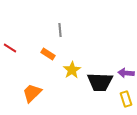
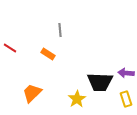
yellow star: moved 5 px right, 29 px down
